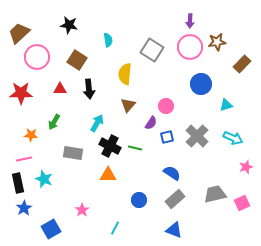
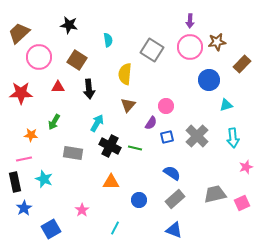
pink circle at (37, 57): moved 2 px right
blue circle at (201, 84): moved 8 px right, 4 px up
red triangle at (60, 89): moved 2 px left, 2 px up
cyan arrow at (233, 138): rotated 60 degrees clockwise
orange triangle at (108, 175): moved 3 px right, 7 px down
black rectangle at (18, 183): moved 3 px left, 1 px up
